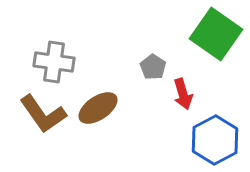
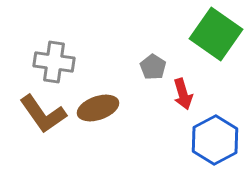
brown ellipse: rotated 15 degrees clockwise
